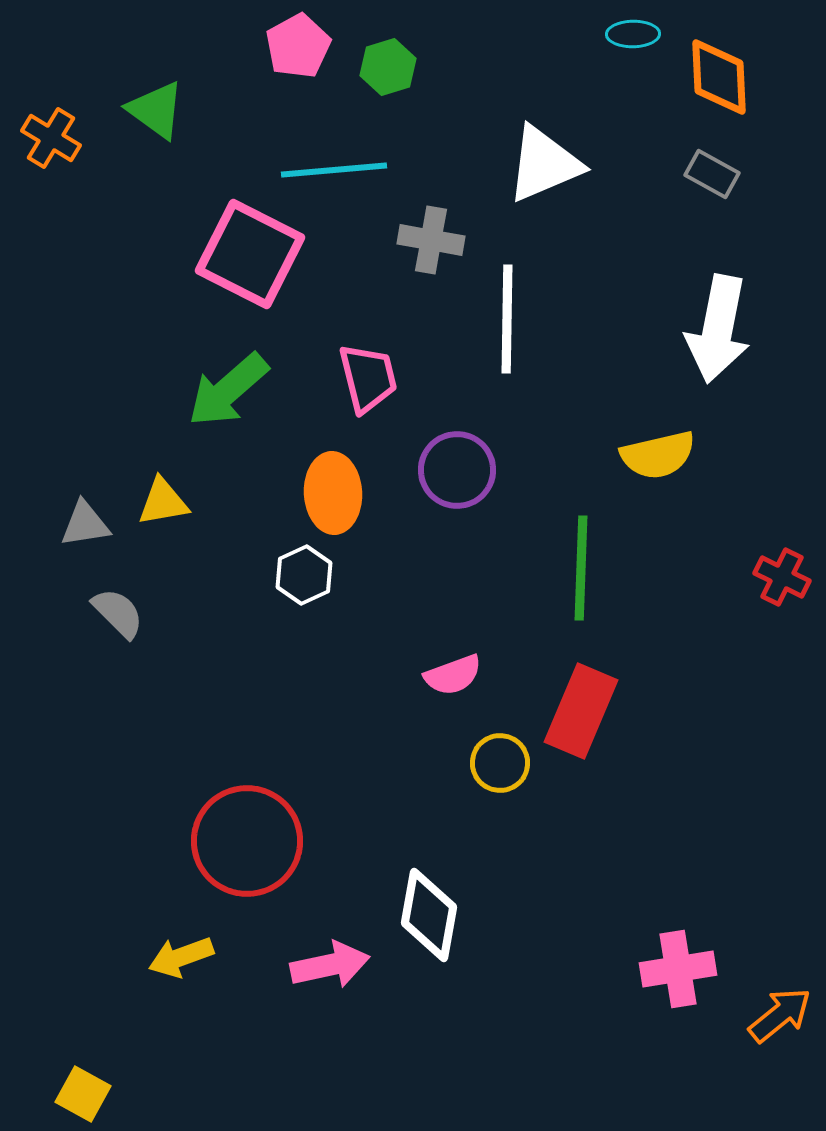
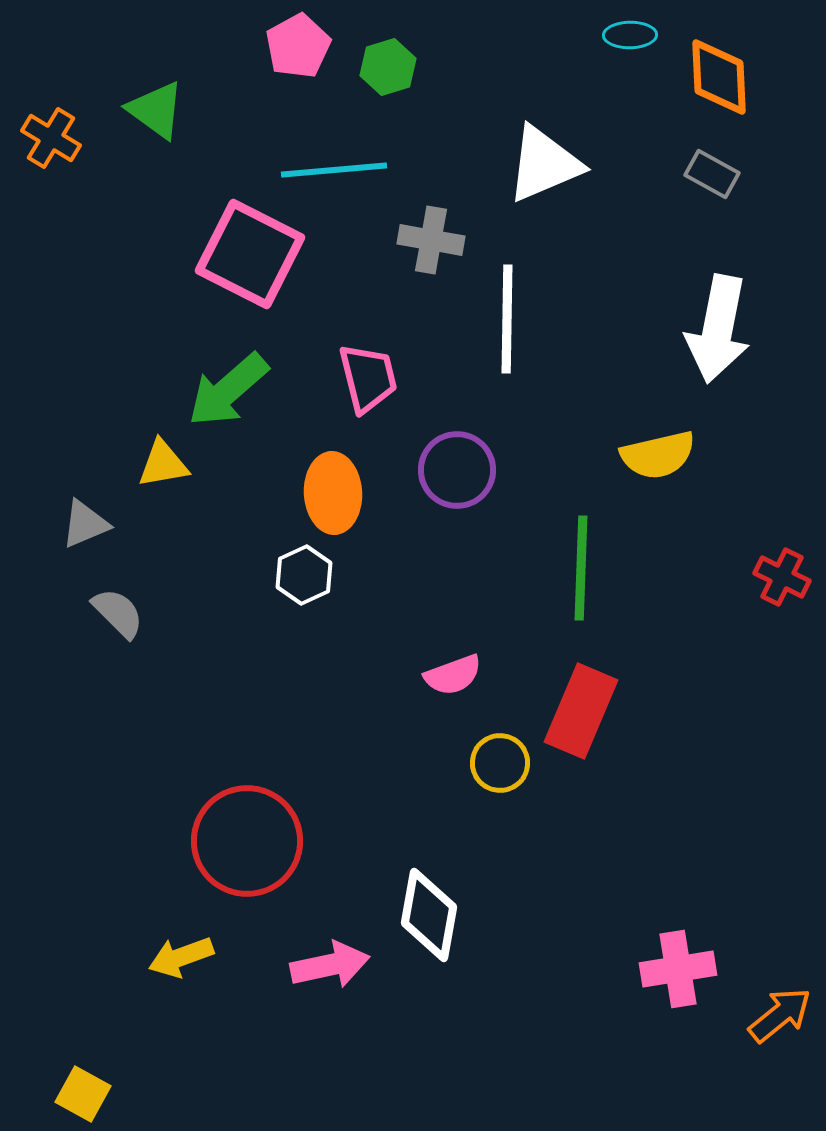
cyan ellipse: moved 3 px left, 1 px down
yellow triangle: moved 38 px up
gray triangle: rotated 14 degrees counterclockwise
